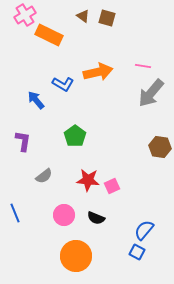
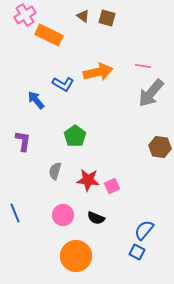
gray semicircle: moved 11 px right, 5 px up; rotated 144 degrees clockwise
pink circle: moved 1 px left
